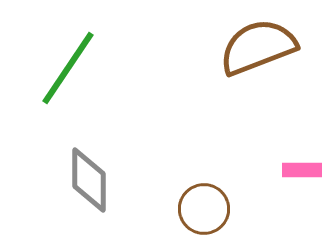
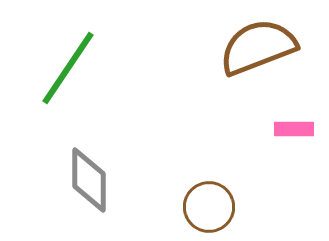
pink rectangle: moved 8 px left, 41 px up
brown circle: moved 5 px right, 2 px up
